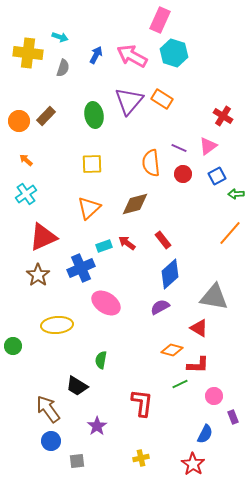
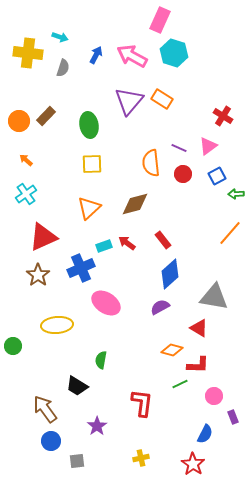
green ellipse at (94, 115): moved 5 px left, 10 px down
brown arrow at (48, 409): moved 3 px left
